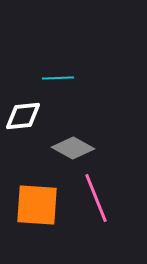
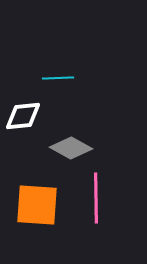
gray diamond: moved 2 px left
pink line: rotated 21 degrees clockwise
